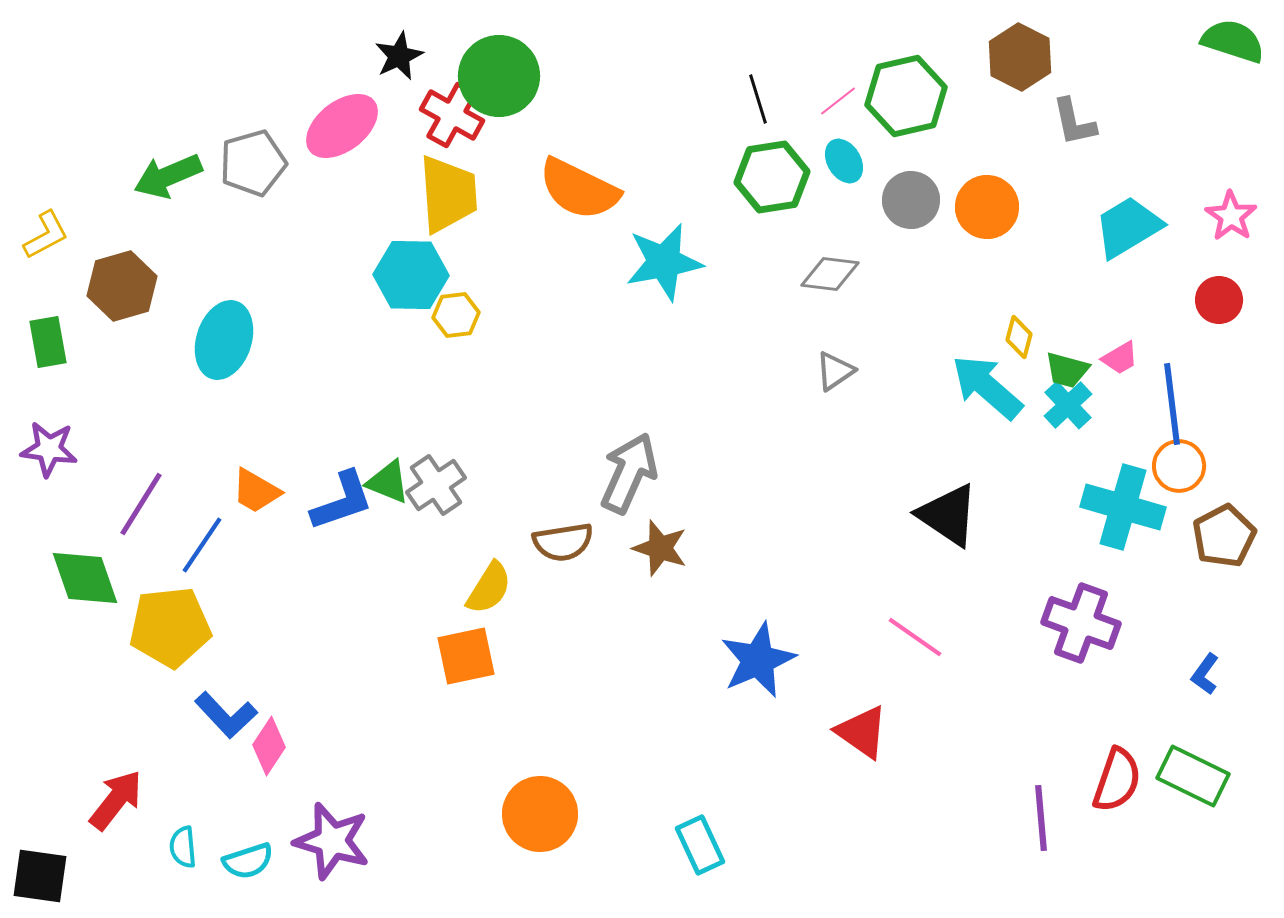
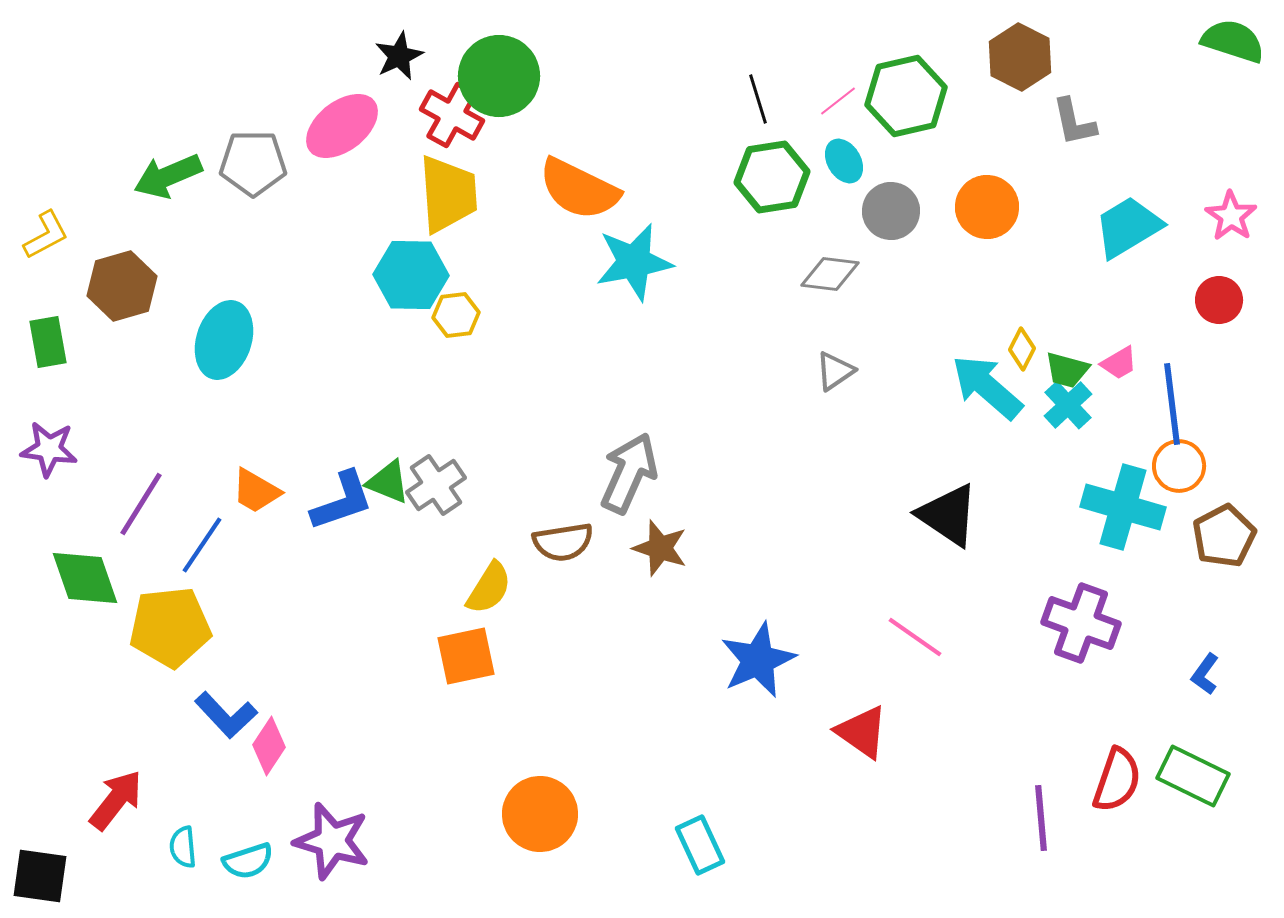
gray pentagon at (253, 163): rotated 16 degrees clockwise
gray circle at (911, 200): moved 20 px left, 11 px down
cyan star at (664, 262): moved 30 px left
yellow diamond at (1019, 337): moved 3 px right, 12 px down; rotated 12 degrees clockwise
pink trapezoid at (1120, 358): moved 1 px left, 5 px down
